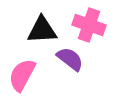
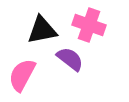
black triangle: rotated 8 degrees counterclockwise
